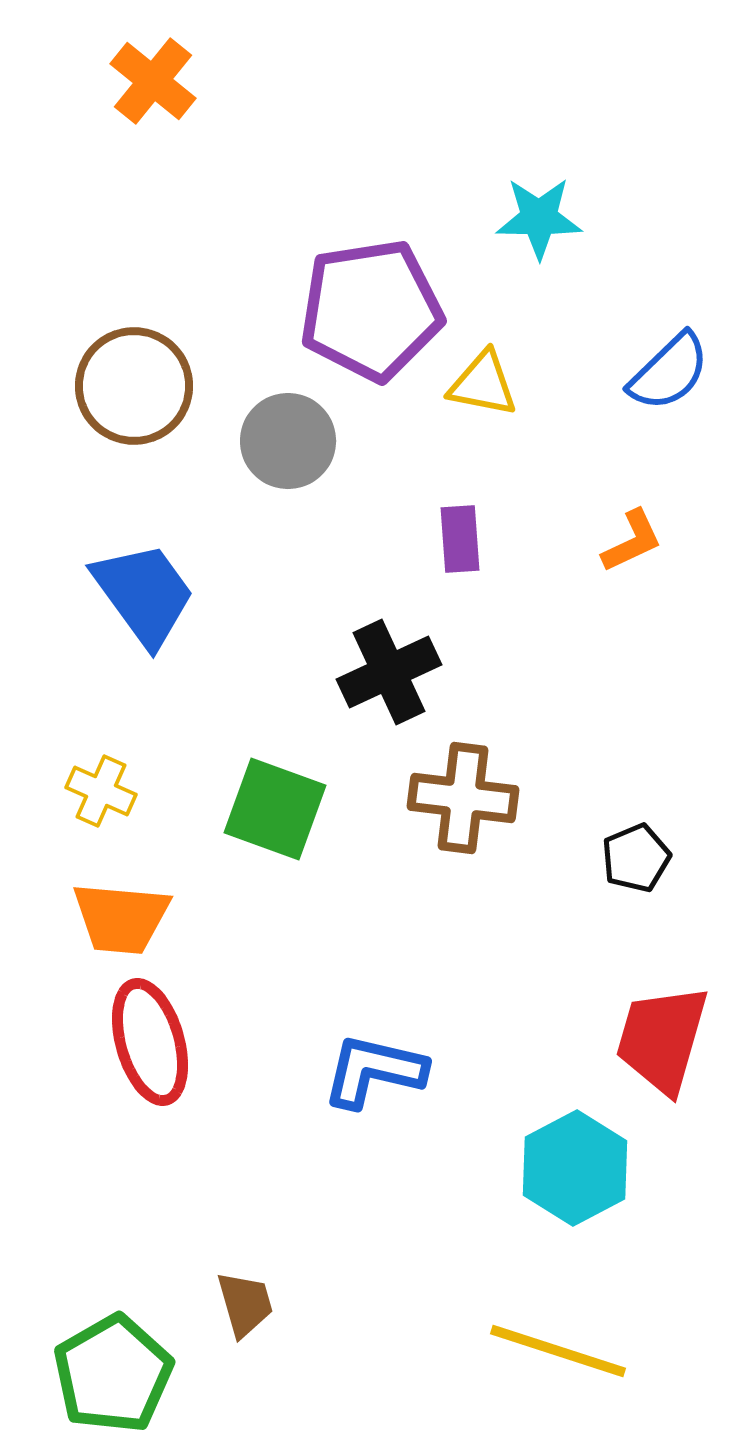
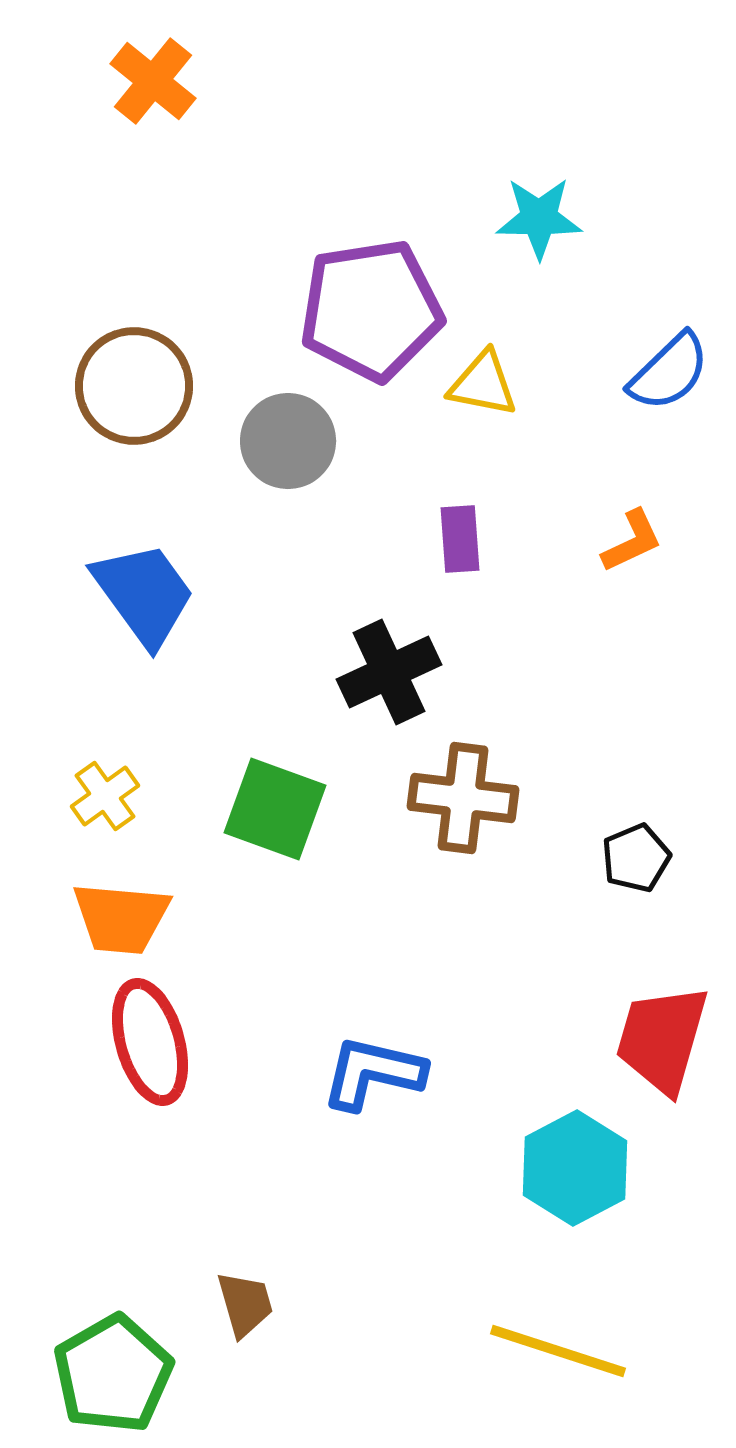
yellow cross: moved 4 px right, 5 px down; rotated 30 degrees clockwise
blue L-shape: moved 1 px left, 2 px down
